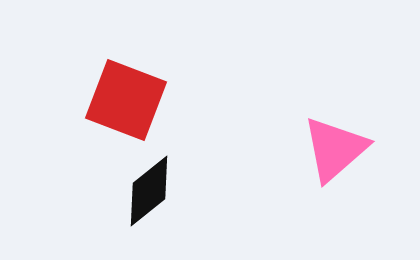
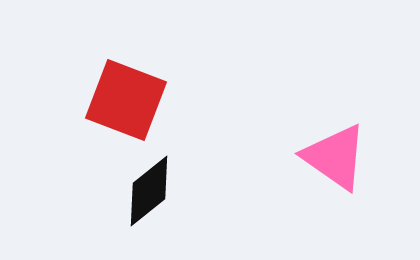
pink triangle: moved 8 px down; rotated 44 degrees counterclockwise
